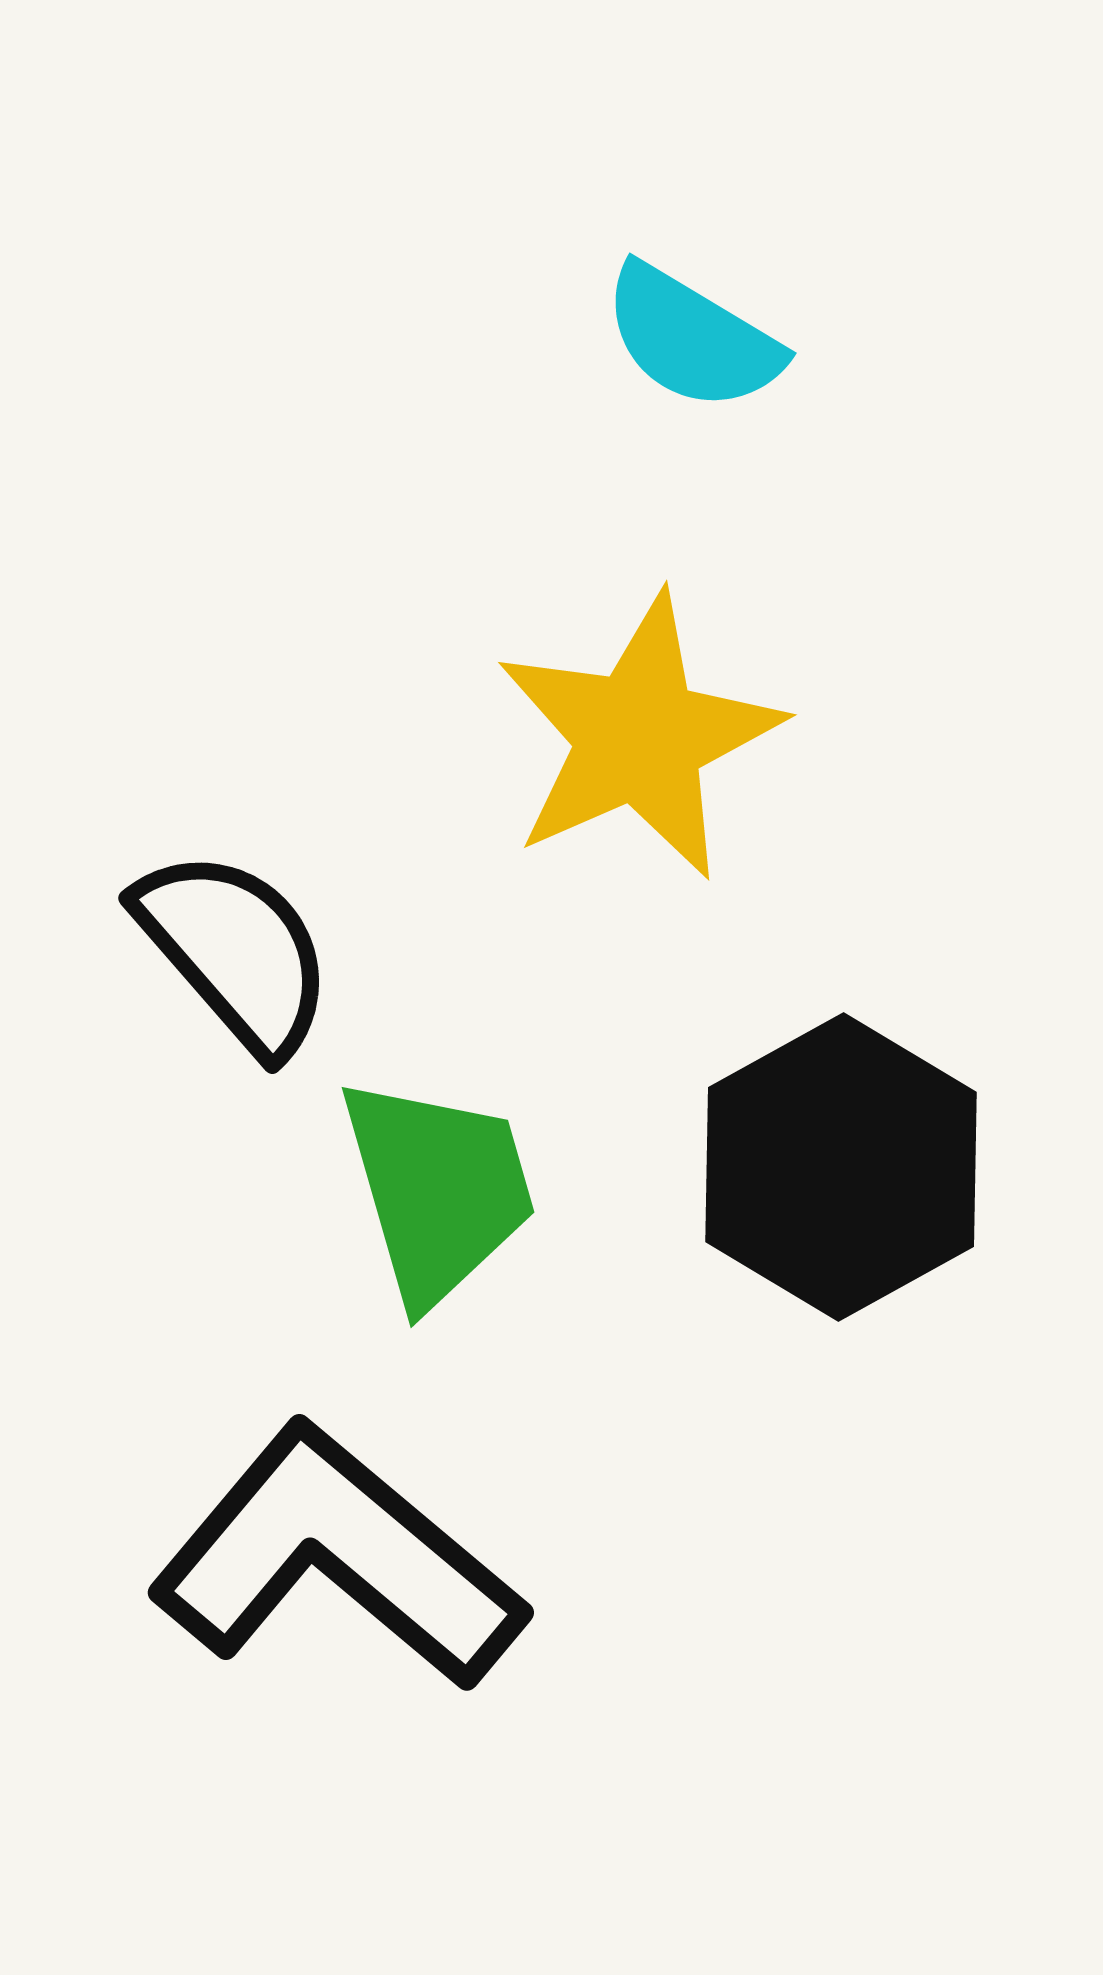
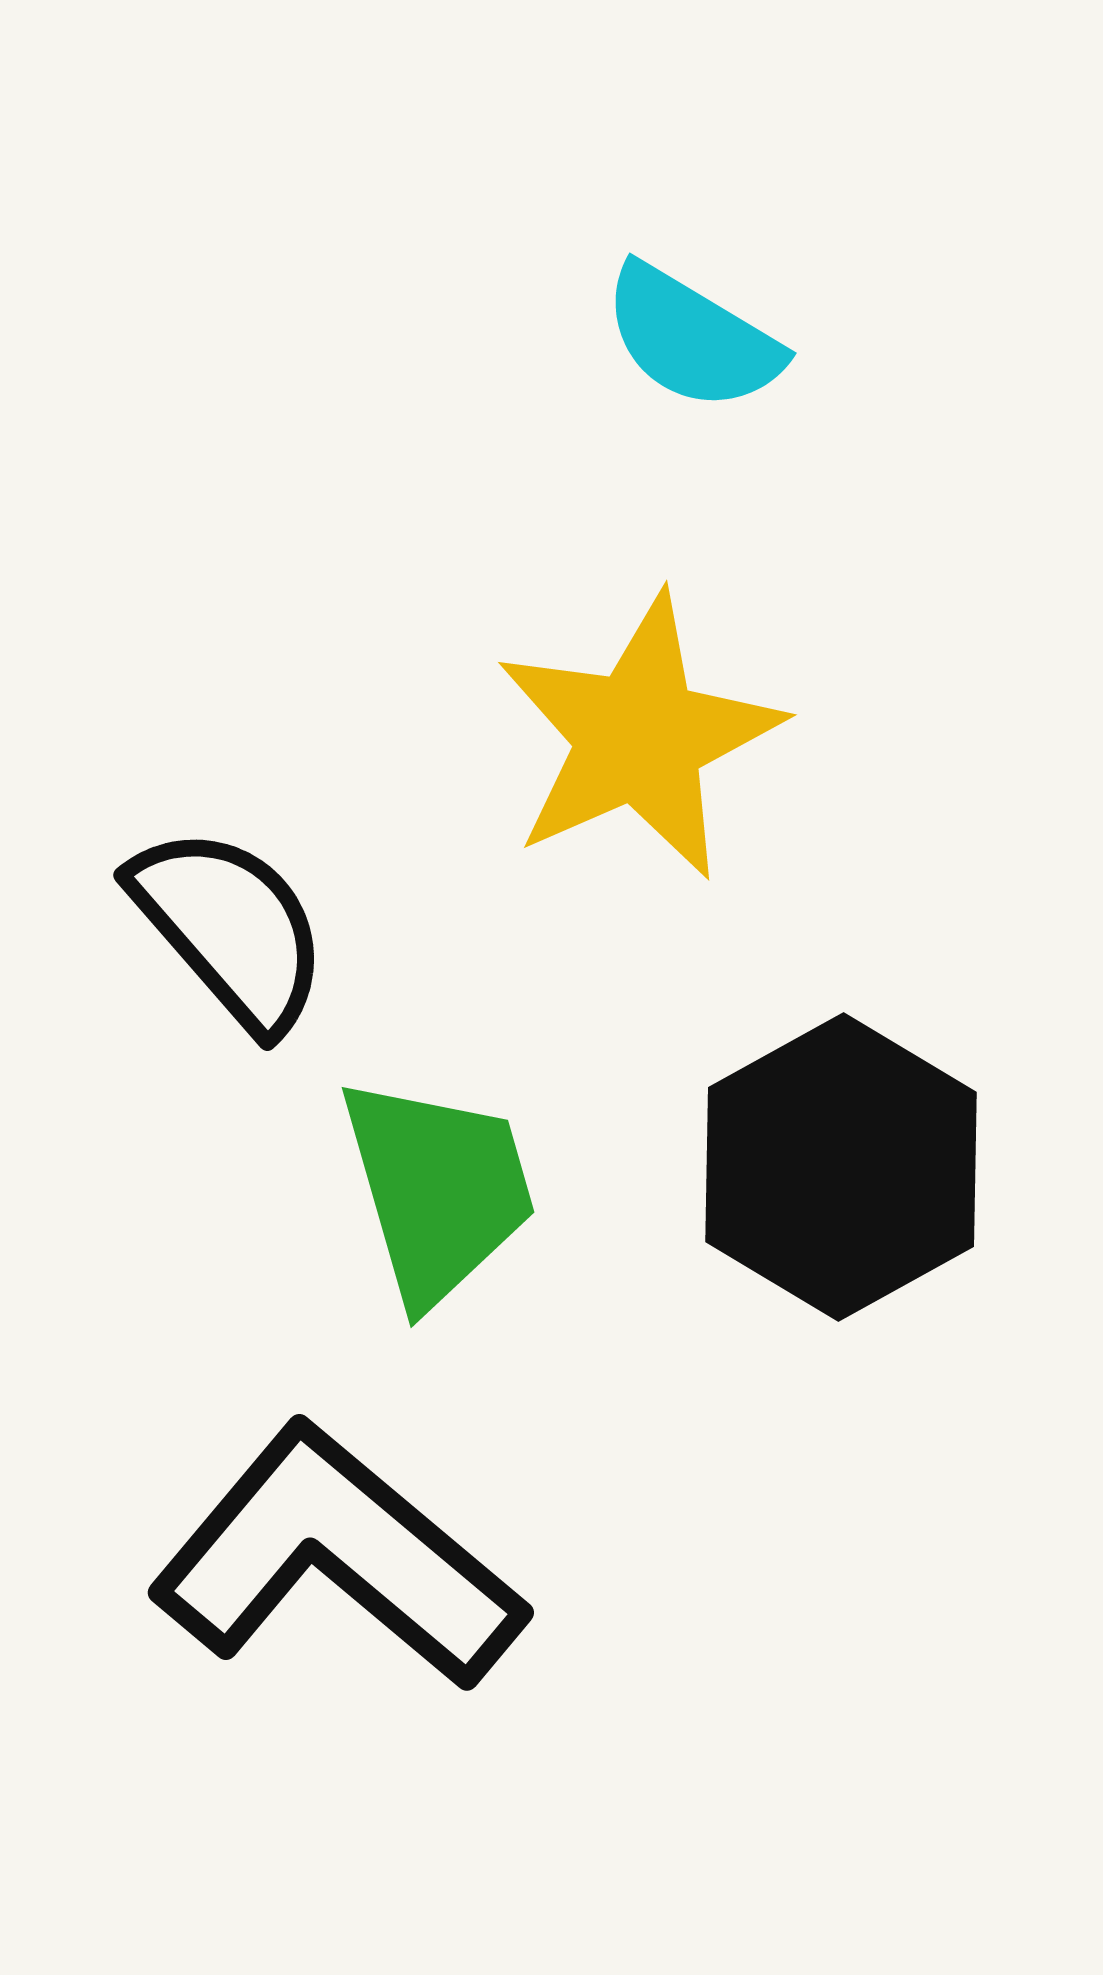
black semicircle: moved 5 px left, 23 px up
